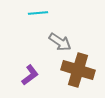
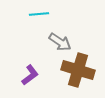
cyan line: moved 1 px right, 1 px down
